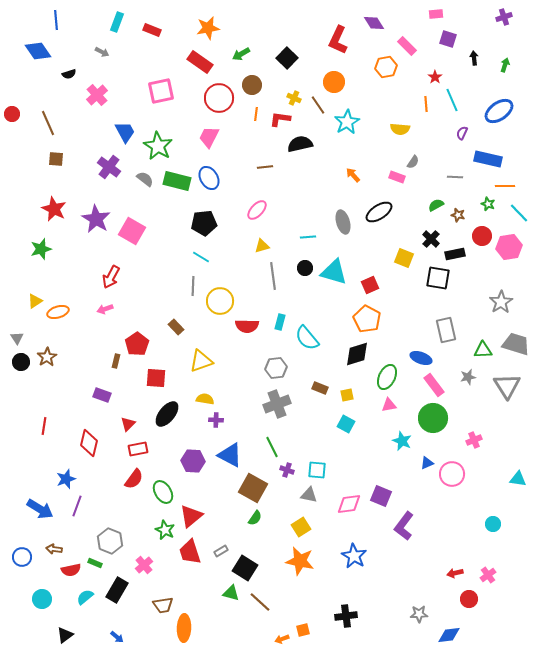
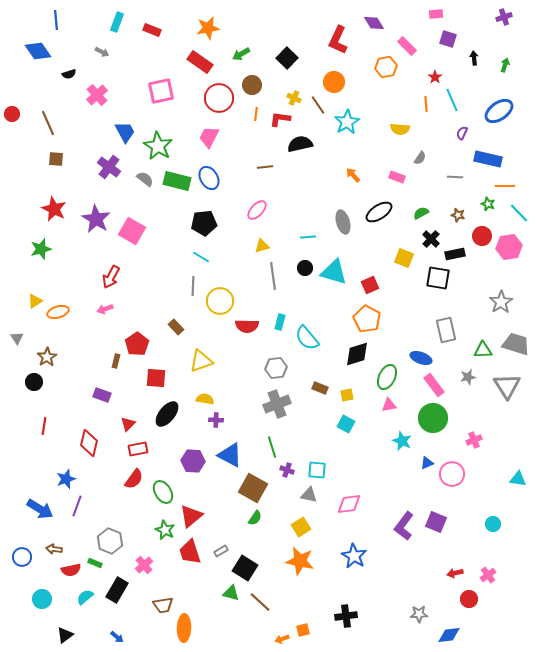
gray semicircle at (413, 162): moved 7 px right, 4 px up
green semicircle at (436, 205): moved 15 px left, 8 px down
black circle at (21, 362): moved 13 px right, 20 px down
green line at (272, 447): rotated 10 degrees clockwise
purple square at (381, 496): moved 55 px right, 26 px down
